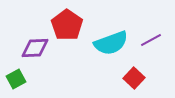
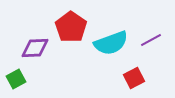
red pentagon: moved 4 px right, 2 px down
red square: rotated 20 degrees clockwise
